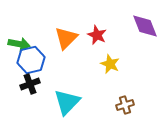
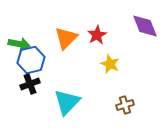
red star: rotated 18 degrees clockwise
